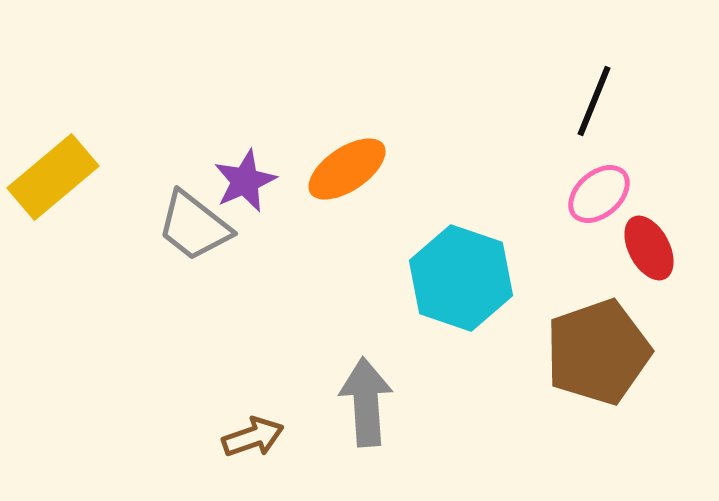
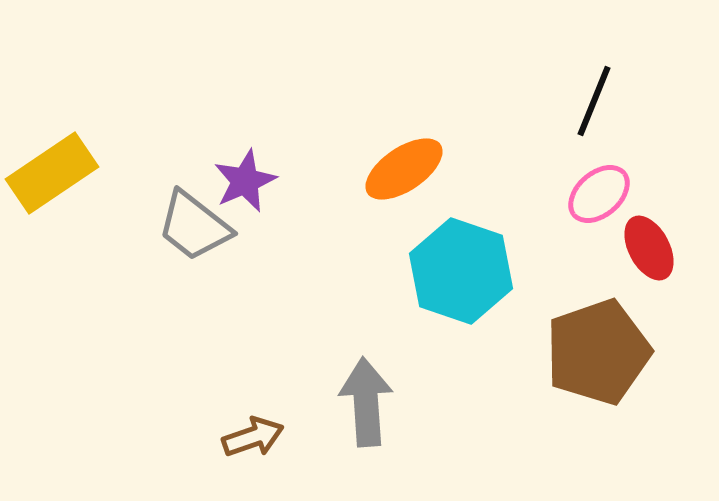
orange ellipse: moved 57 px right
yellow rectangle: moved 1 px left, 4 px up; rotated 6 degrees clockwise
cyan hexagon: moved 7 px up
